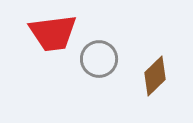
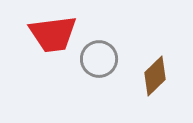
red trapezoid: moved 1 px down
